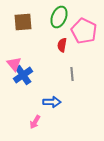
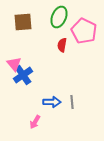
gray line: moved 28 px down
